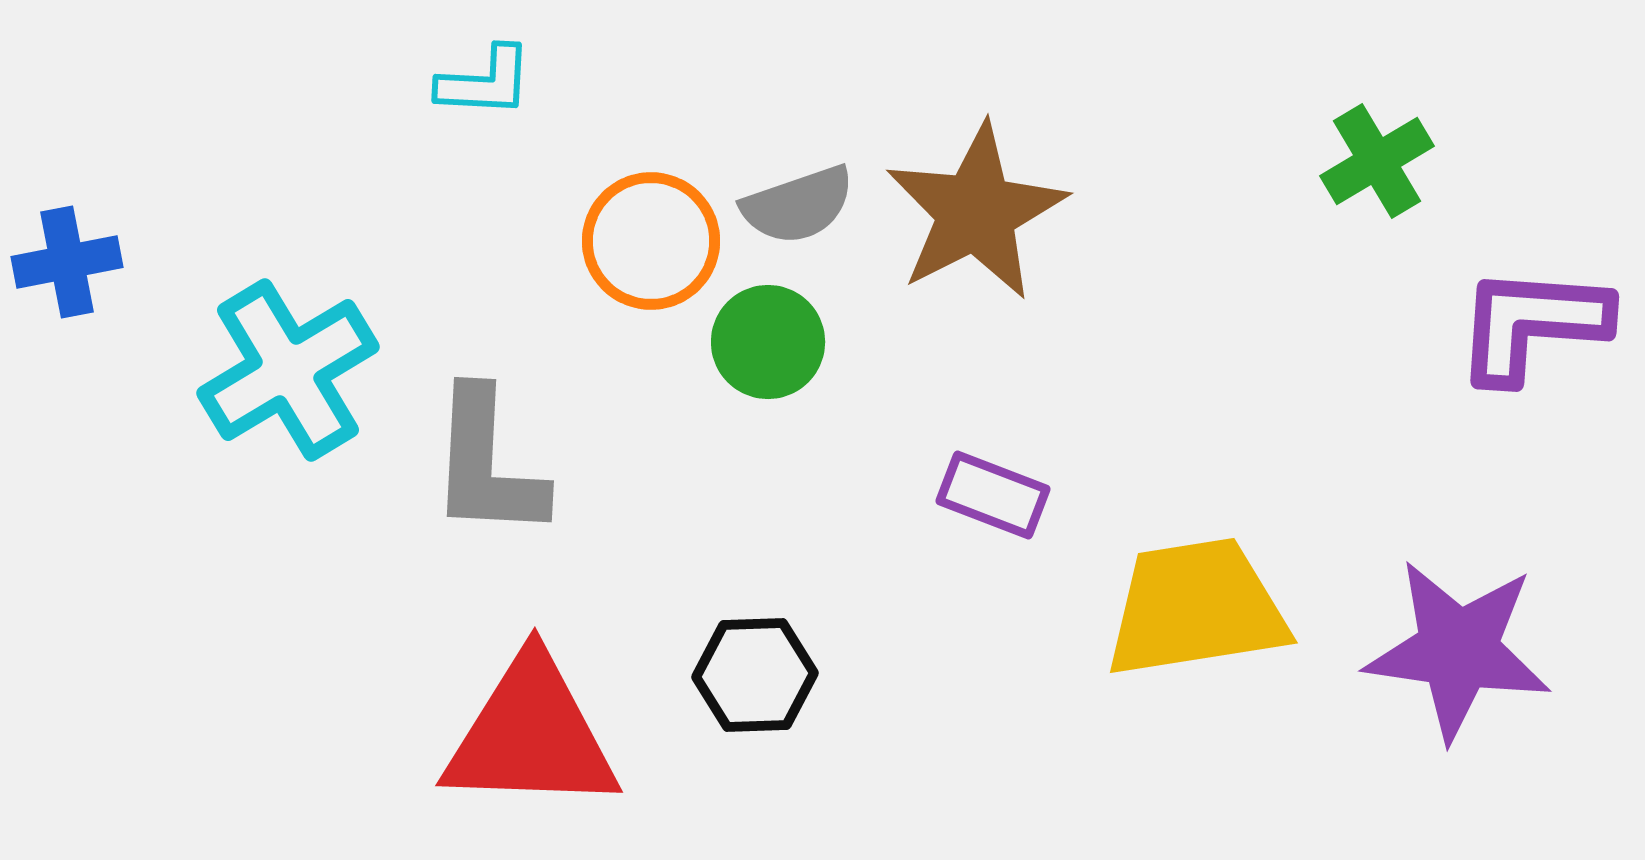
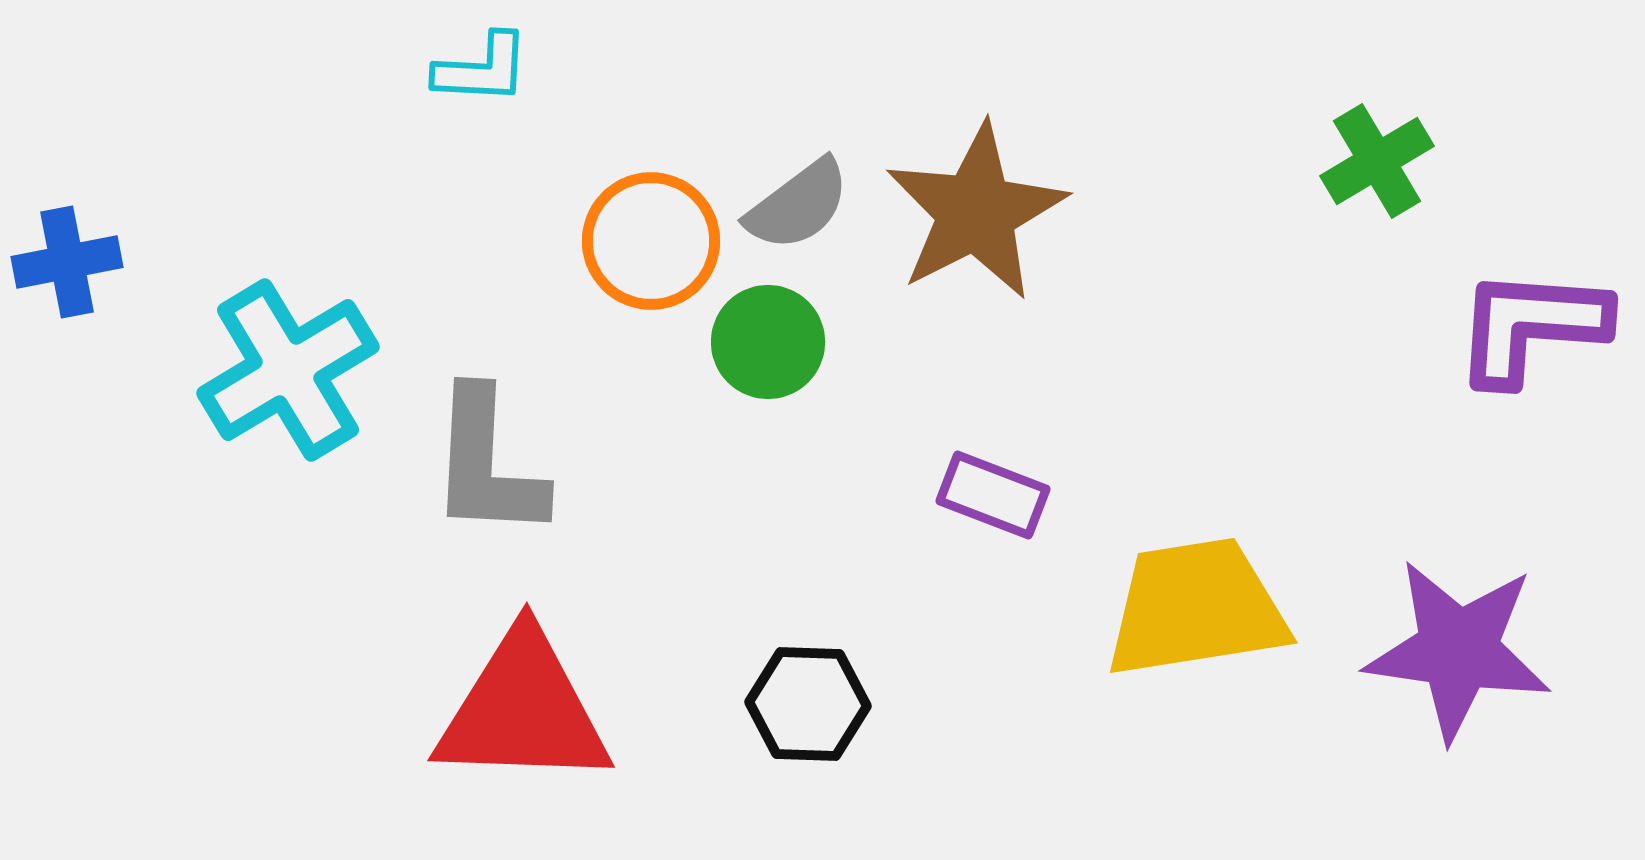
cyan L-shape: moved 3 px left, 13 px up
gray semicircle: rotated 18 degrees counterclockwise
purple L-shape: moved 1 px left, 2 px down
black hexagon: moved 53 px right, 29 px down; rotated 4 degrees clockwise
red triangle: moved 8 px left, 25 px up
